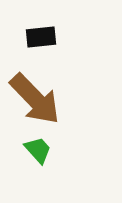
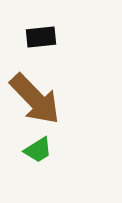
green trapezoid: rotated 100 degrees clockwise
